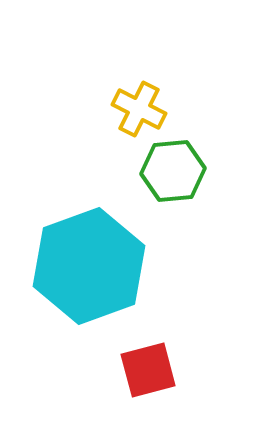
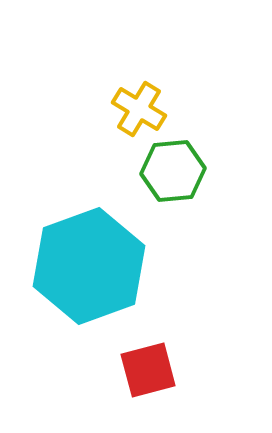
yellow cross: rotated 4 degrees clockwise
